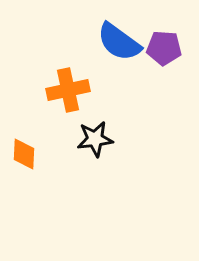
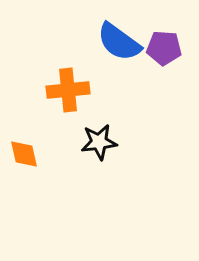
orange cross: rotated 6 degrees clockwise
black star: moved 4 px right, 3 px down
orange diamond: rotated 16 degrees counterclockwise
